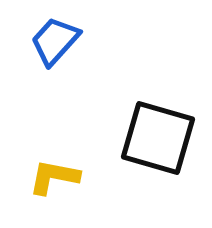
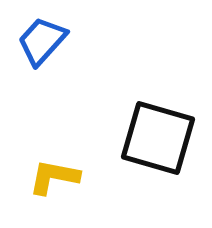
blue trapezoid: moved 13 px left
